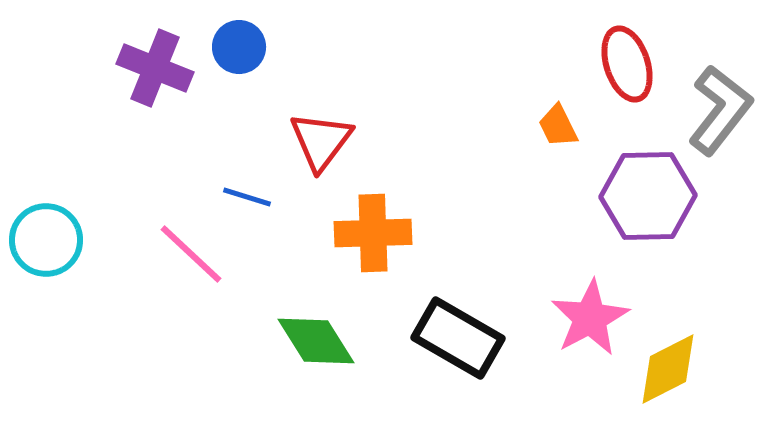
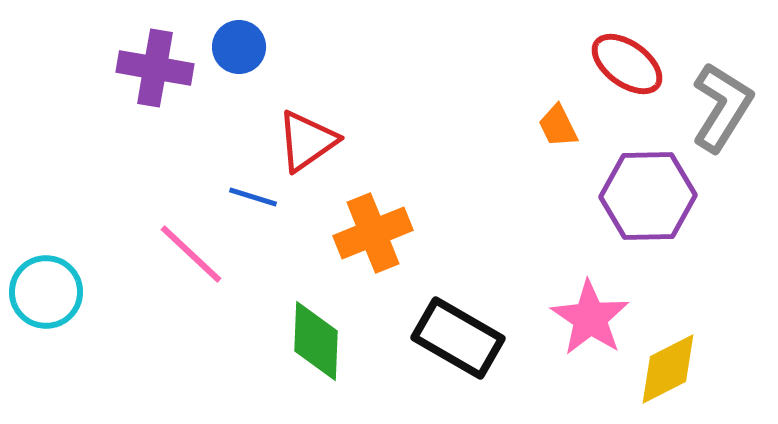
red ellipse: rotated 36 degrees counterclockwise
purple cross: rotated 12 degrees counterclockwise
gray L-shape: moved 2 px right, 3 px up; rotated 6 degrees counterclockwise
red triangle: moved 14 px left; rotated 18 degrees clockwise
blue line: moved 6 px right
orange cross: rotated 20 degrees counterclockwise
cyan circle: moved 52 px down
pink star: rotated 10 degrees counterclockwise
green diamond: rotated 34 degrees clockwise
